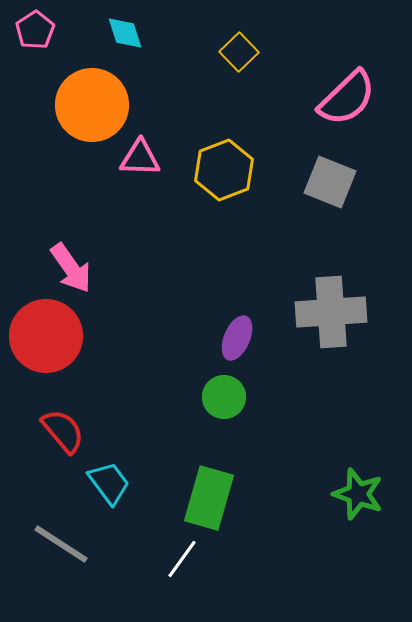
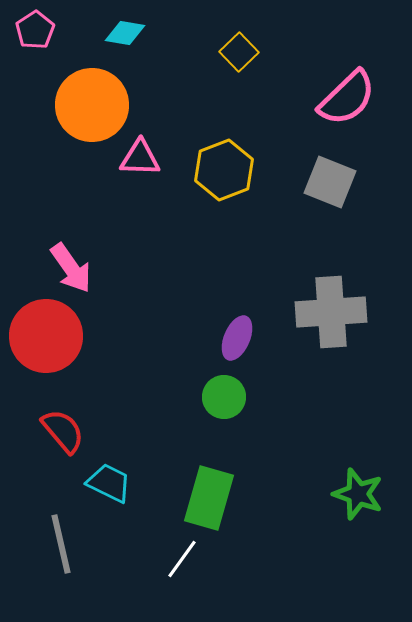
cyan diamond: rotated 63 degrees counterclockwise
cyan trapezoid: rotated 27 degrees counterclockwise
gray line: rotated 44 degrees clockwise
